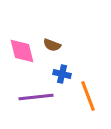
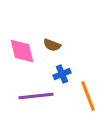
blue cross: rotated 36 degrees counterclockwise
purple line: moved 1 px up
